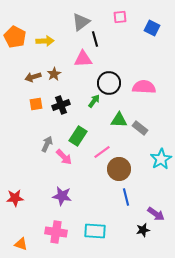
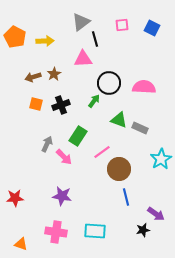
pink square: moved 2 px right, 8 px down
orange square: rotated 24 degrees clockwise
green triangle: rotated 18 degrees clockwise
gray rectangle: rotated 14 degrees counterclockwise
